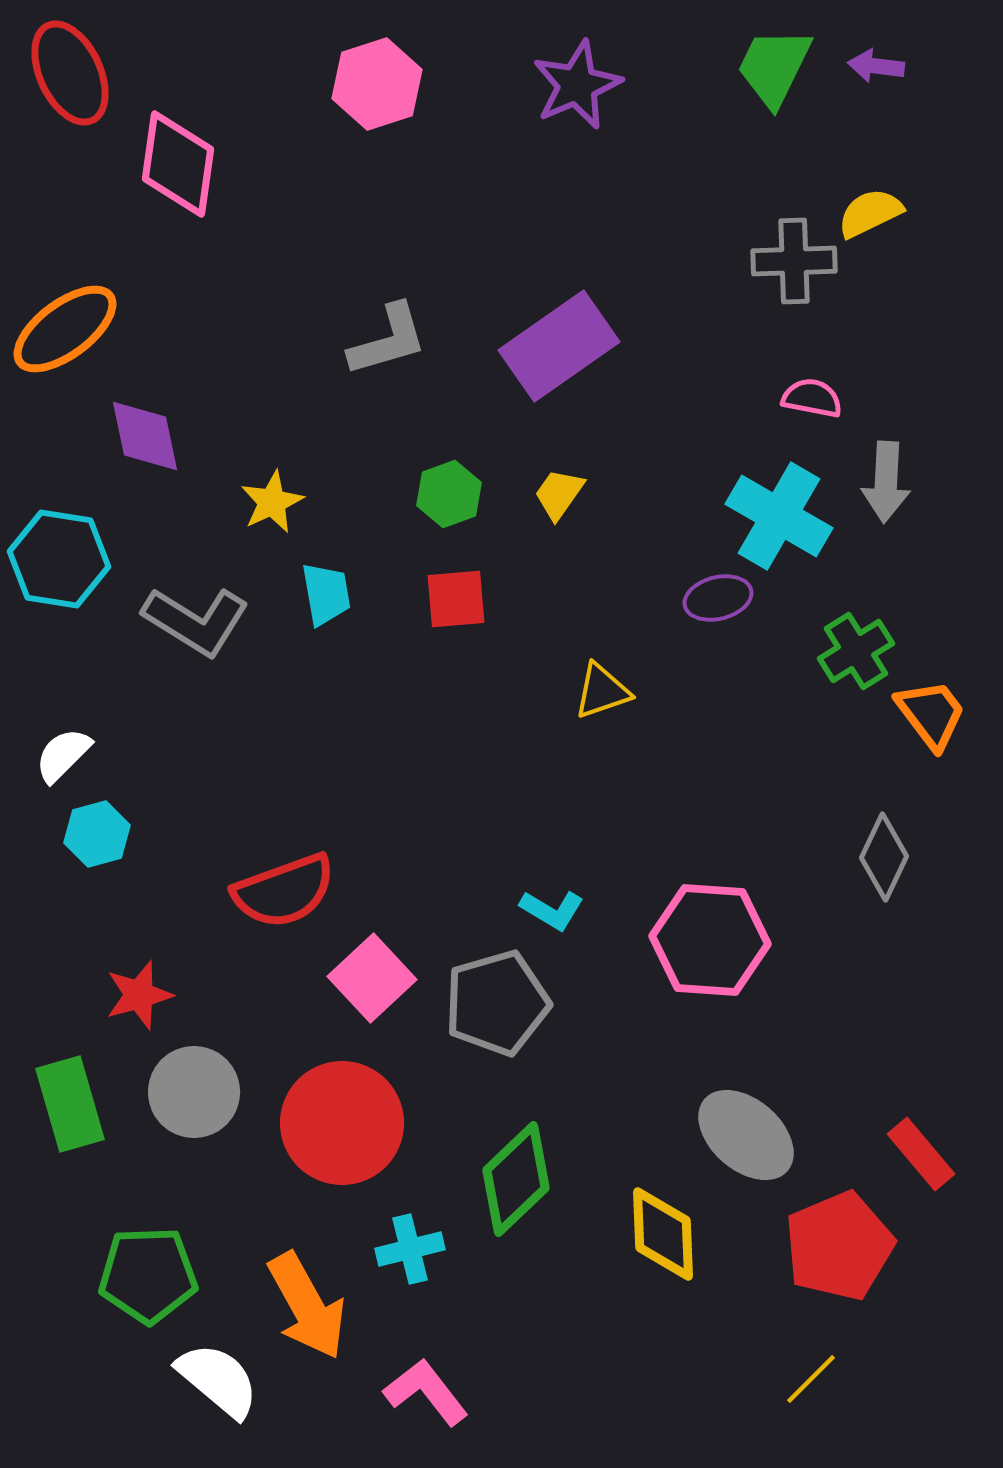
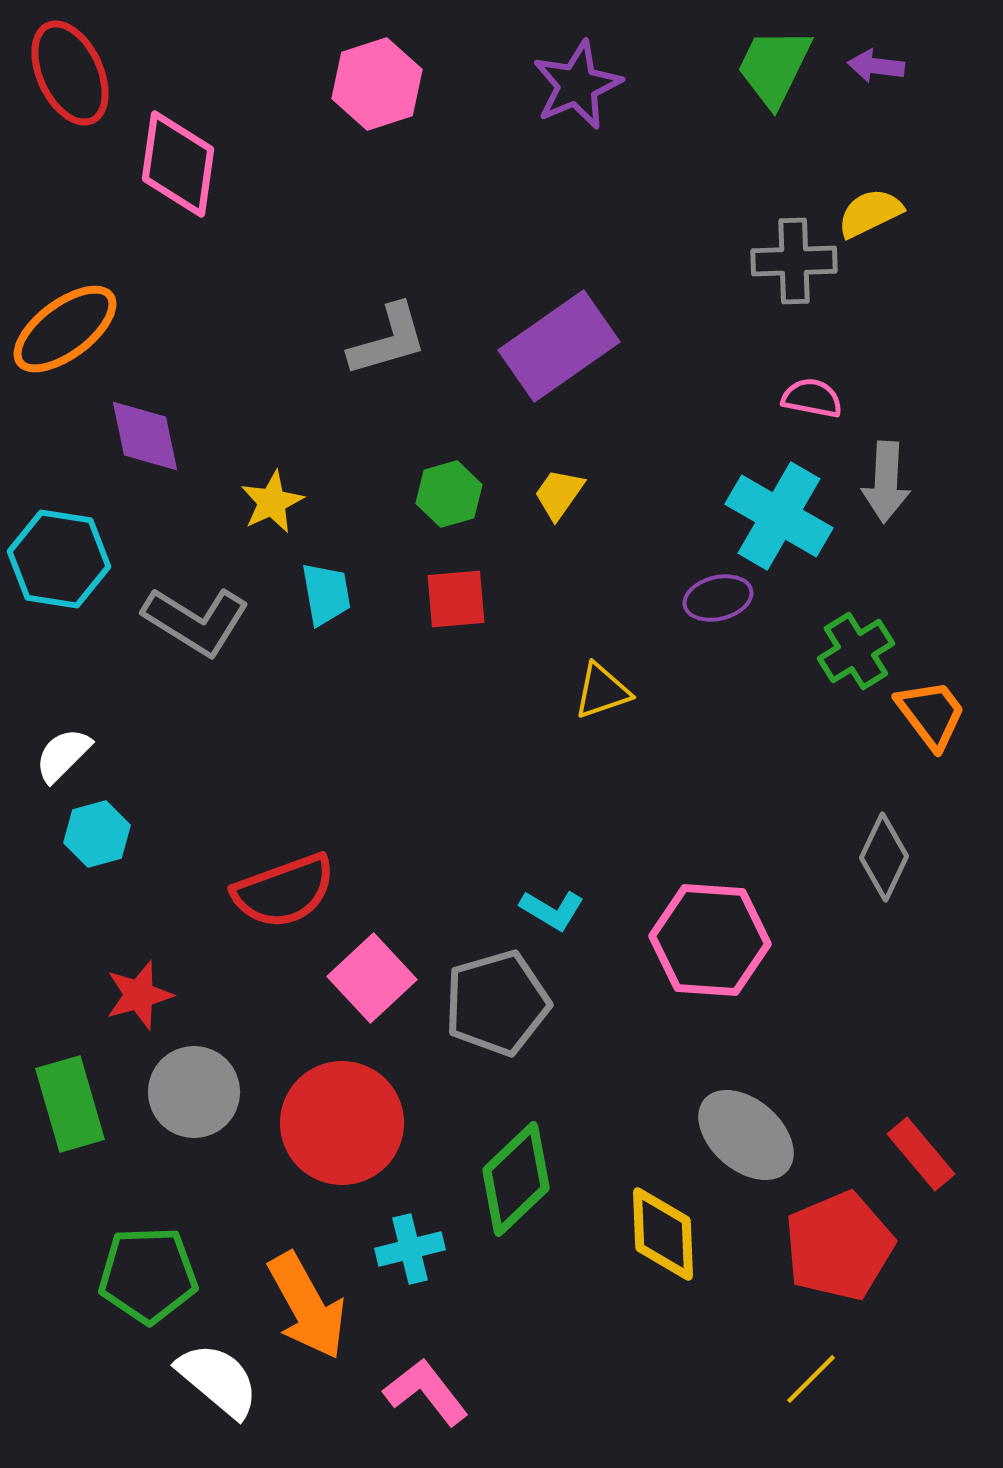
green hexagon at (449, 494): rotated 4 degrees clockwise
